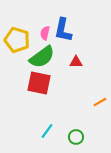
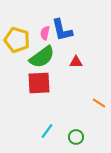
blue L-shape: moved 1 px left; rotated 25 degrees counterclockwise
red square: rotated 15 degrees counterclockwise
orange line: moved 1 px left, 1 px down; rotated 64 degrees clockwise
